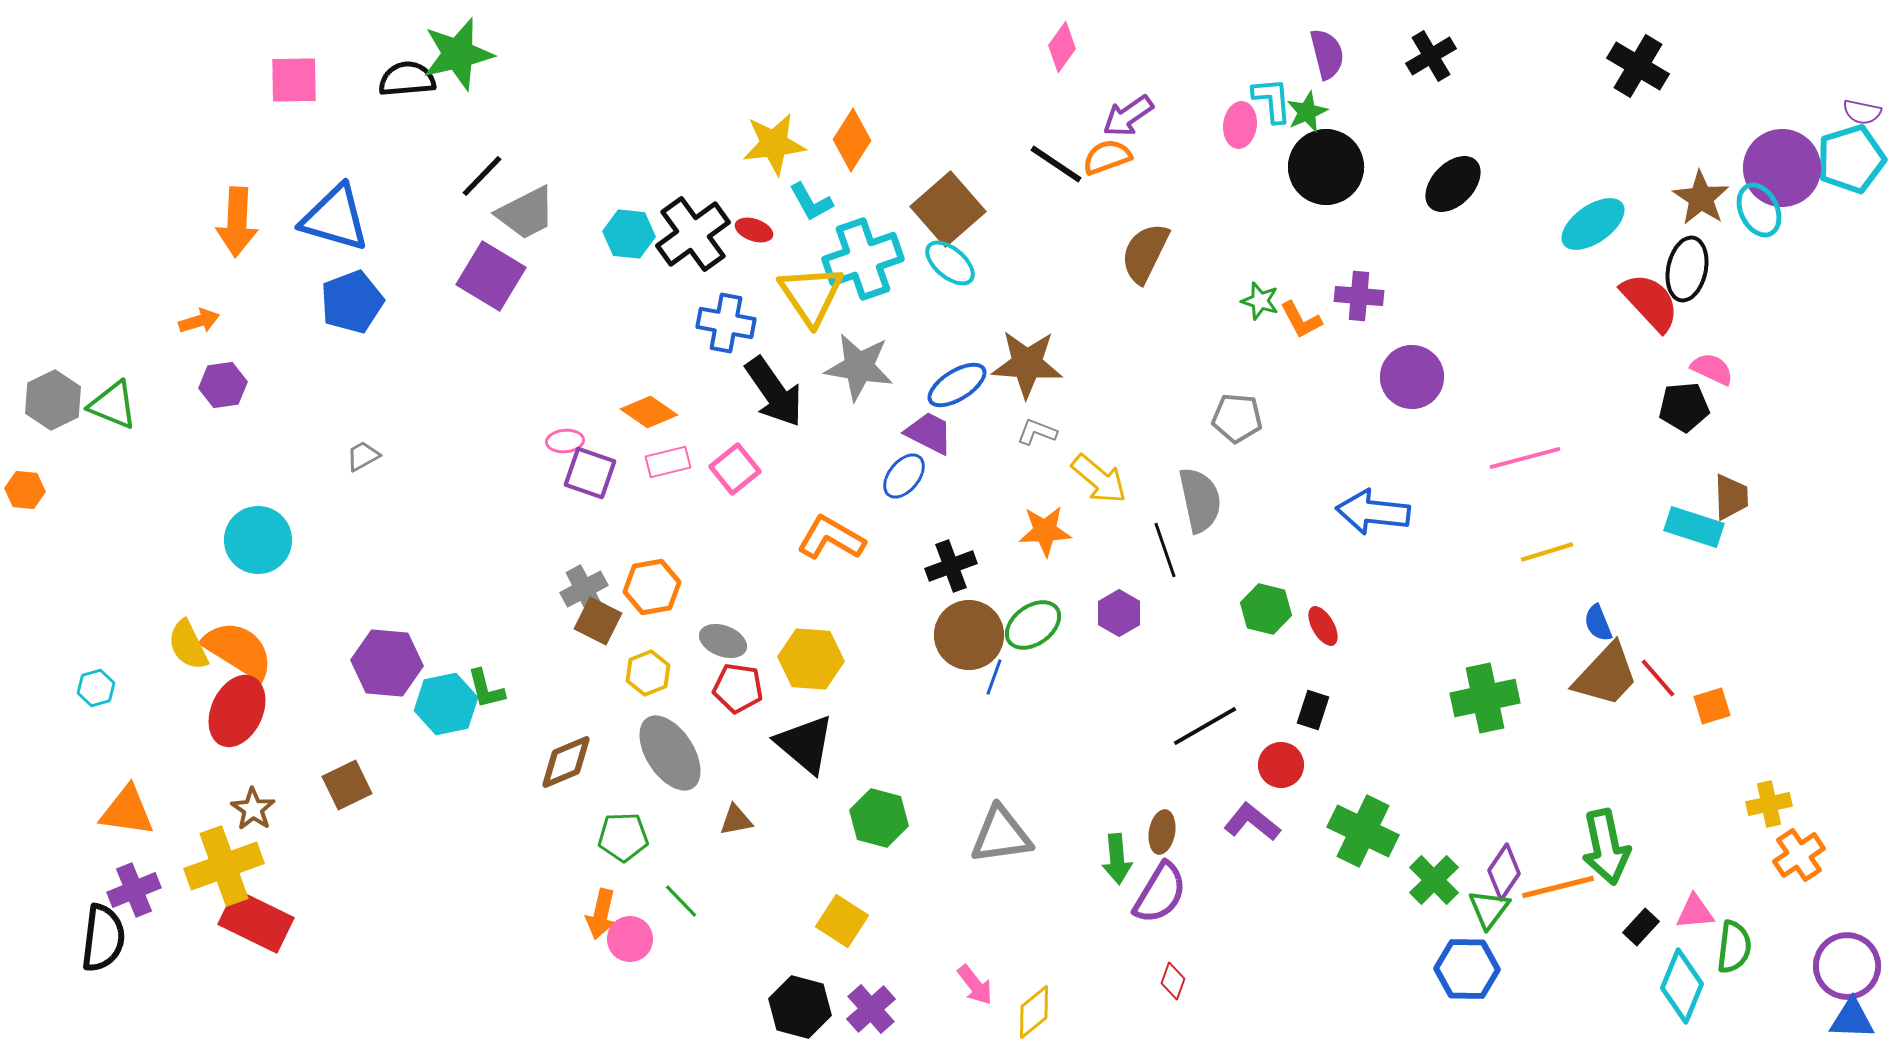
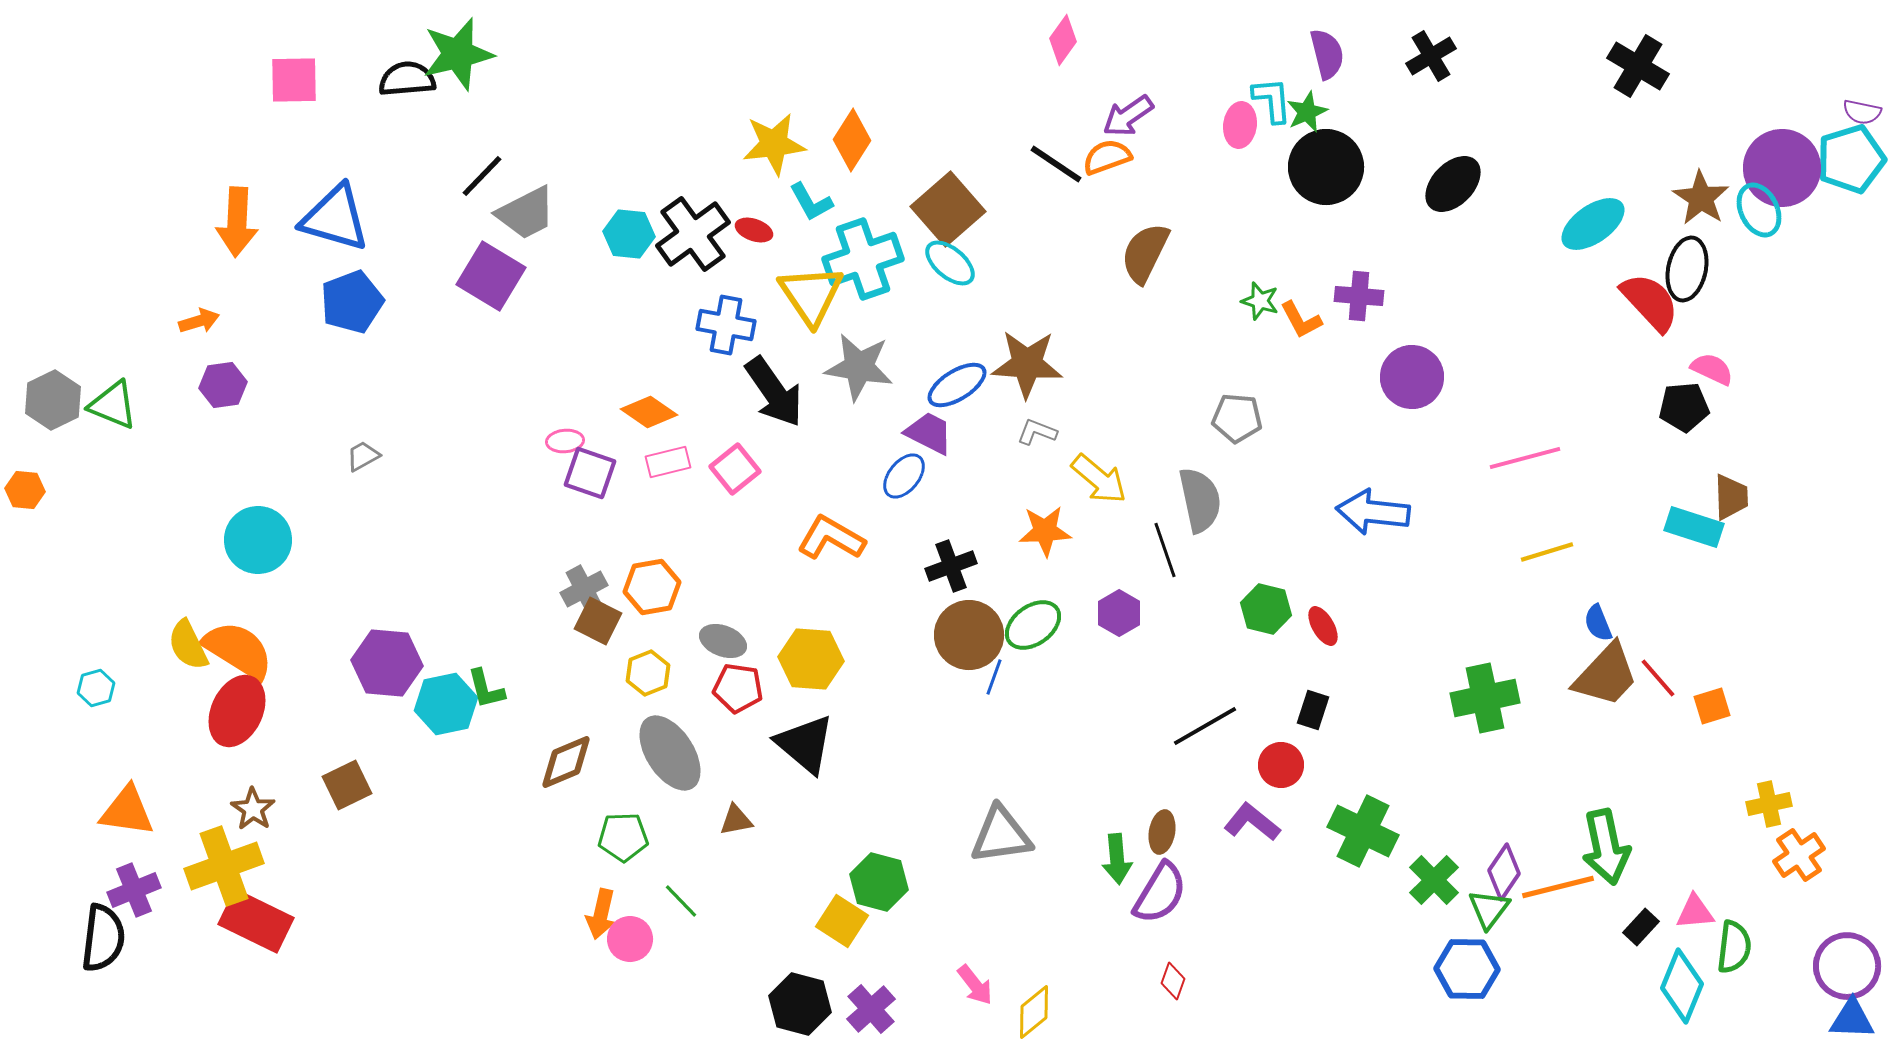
pink diamond at (1062, 47): moved 1 px right, 7 px up
blue cross at (726, 323): moved 2 px down
green hexagon at (879, 818): moved 64 px down
black hexagon at (800, 1007): moved 3 px up
